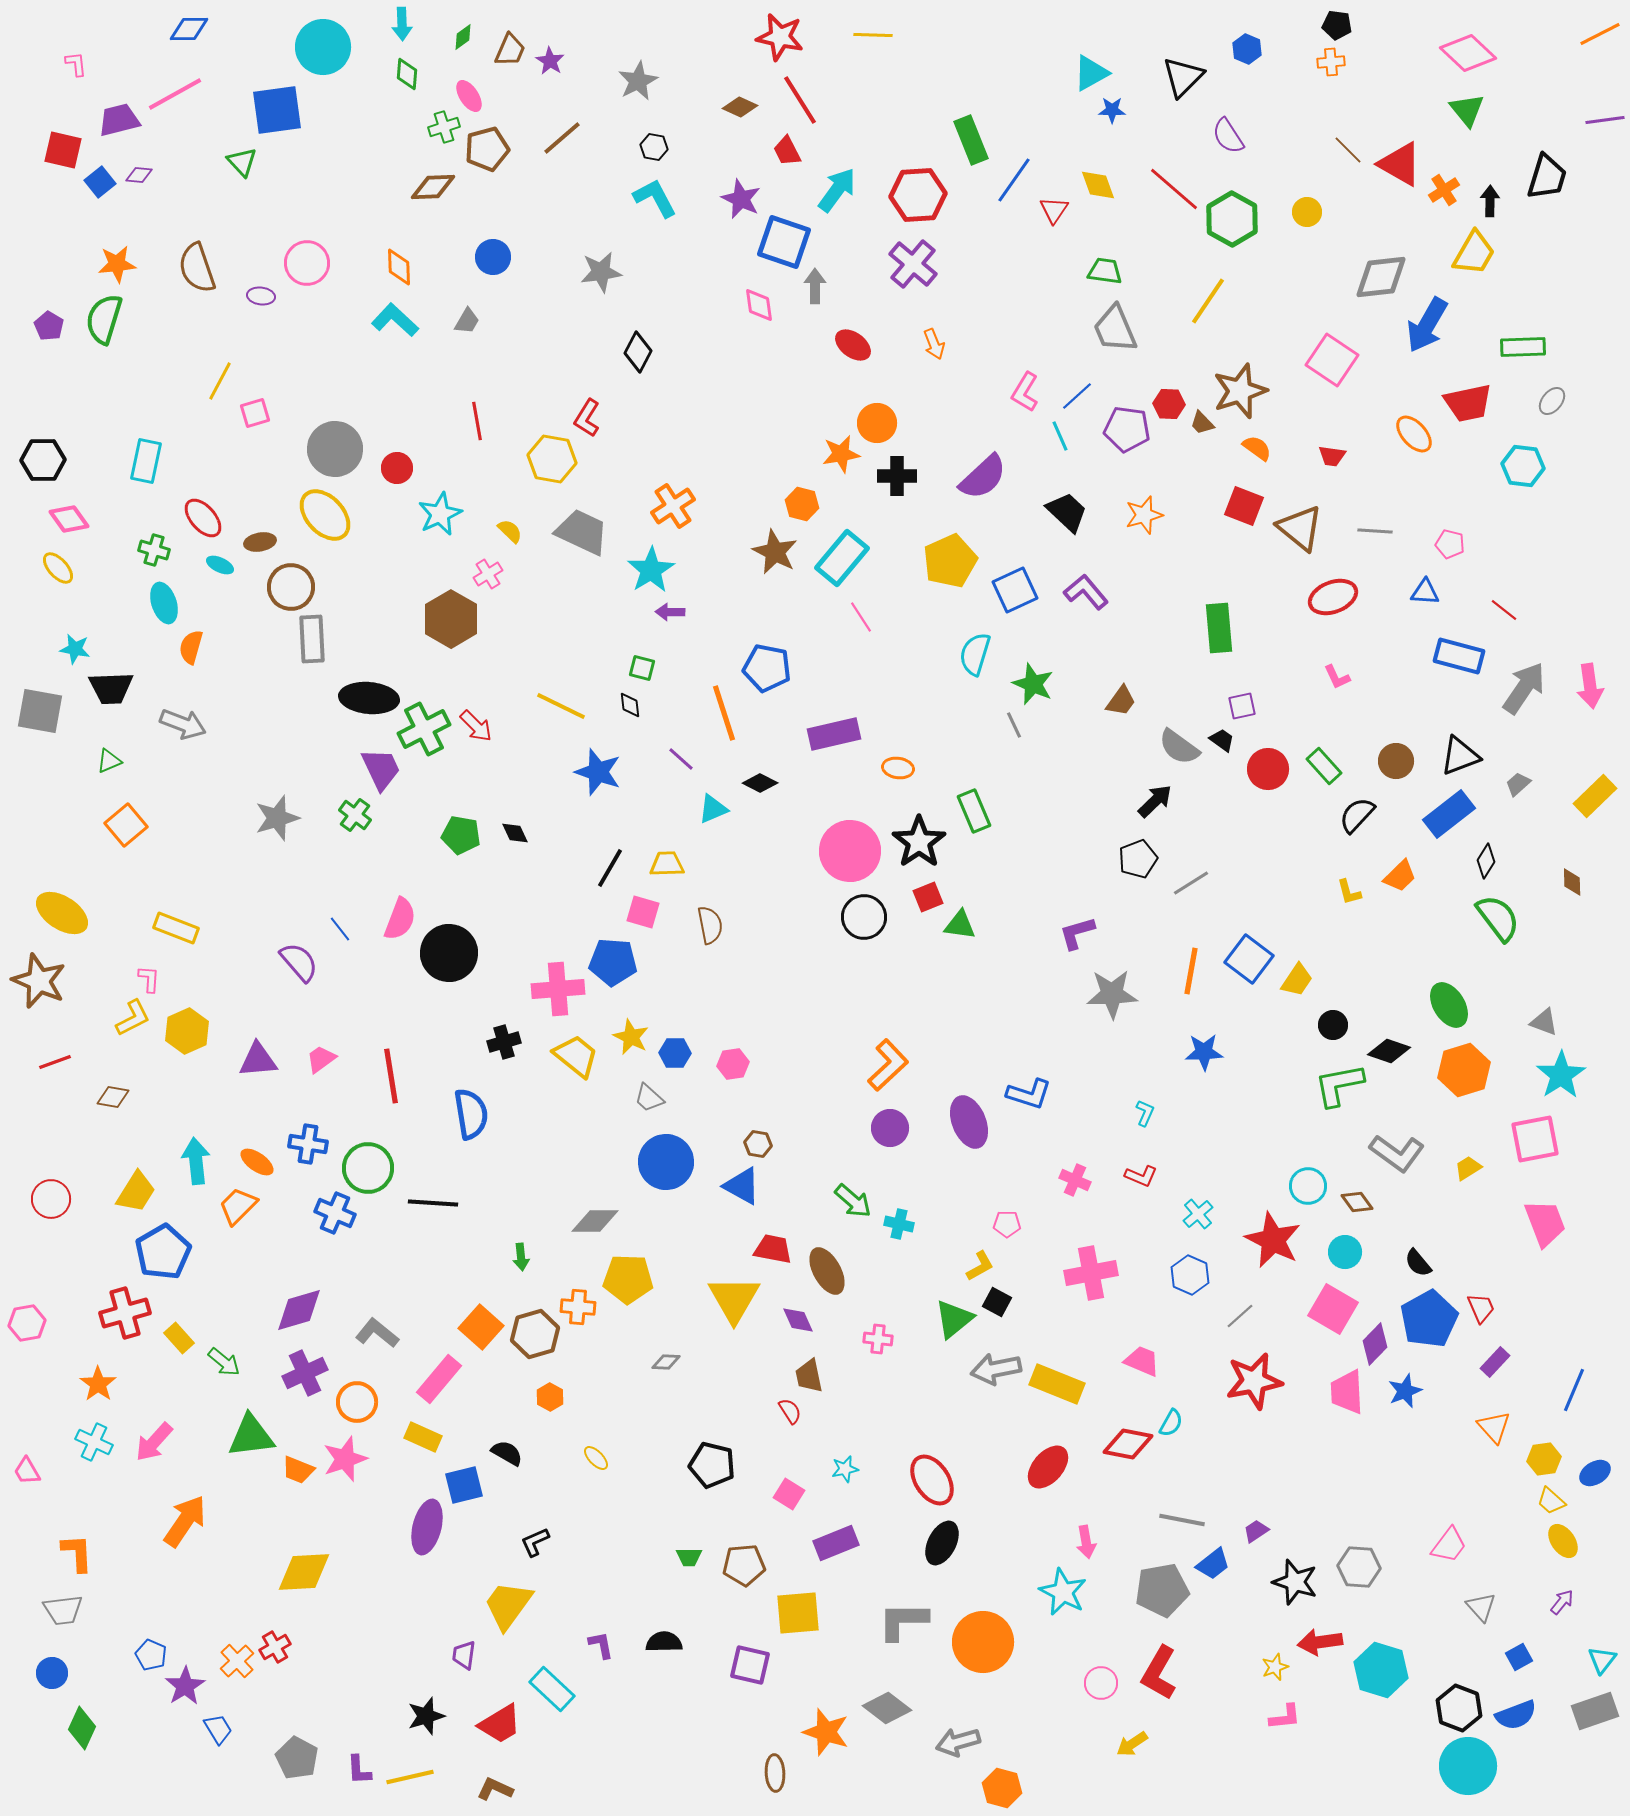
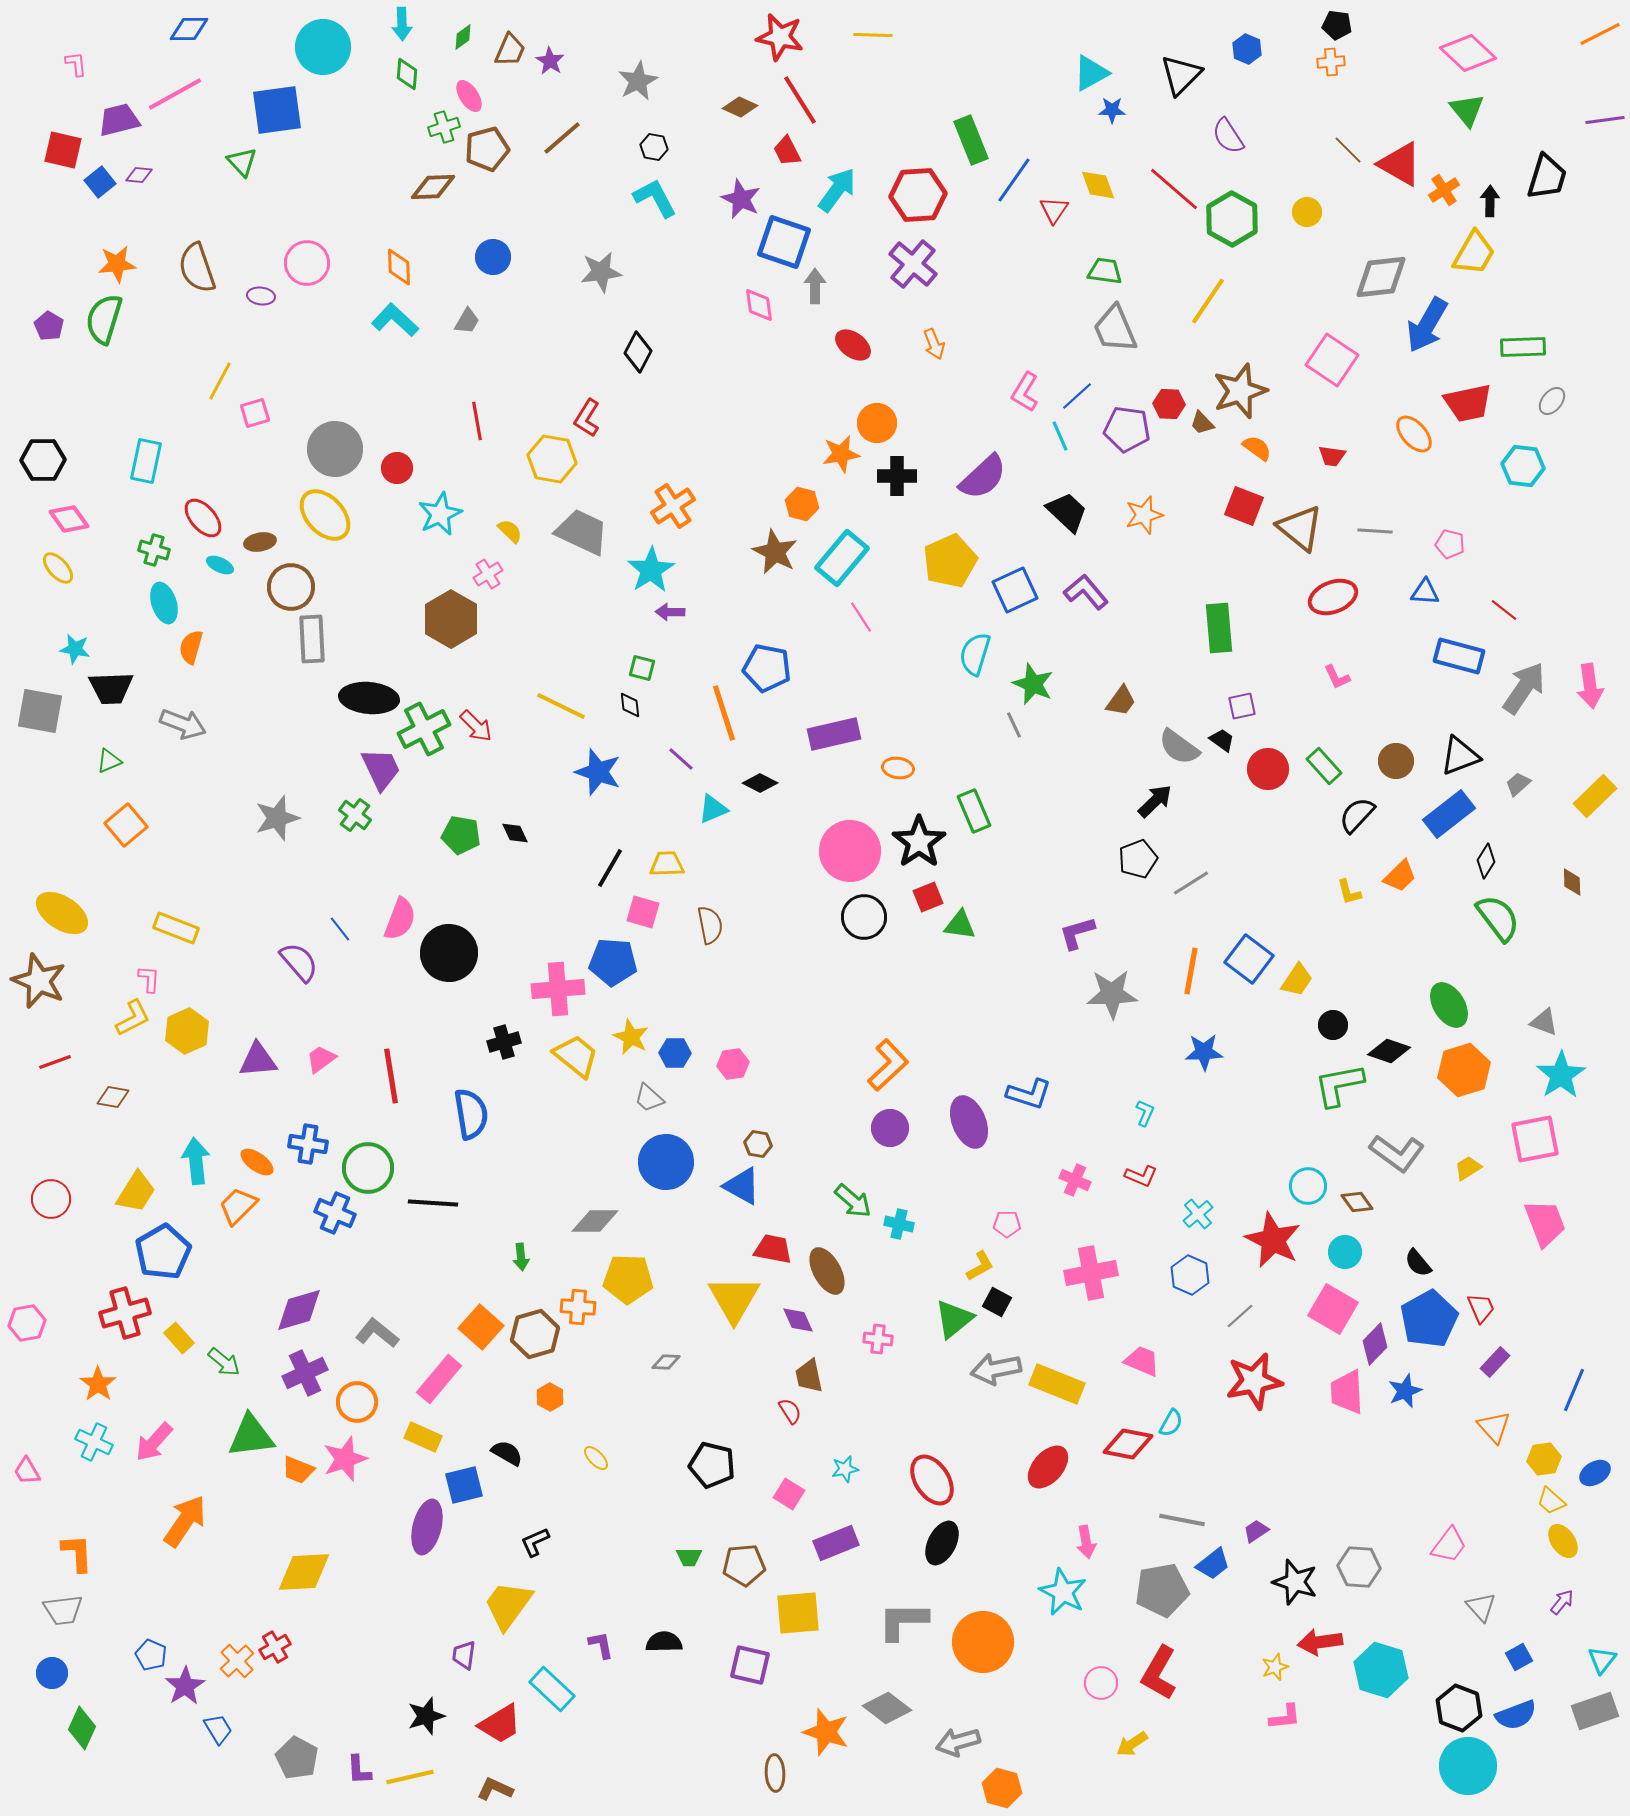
black triangle at (1183, 77): moved 2 px left, 2 px up
